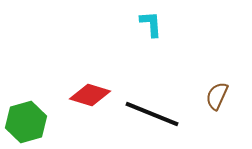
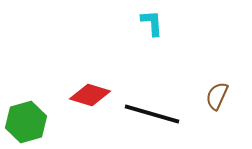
cyan L-shape: moved 1 px right, 1 px up
black line: rotated 6 degrees counterclockwise
